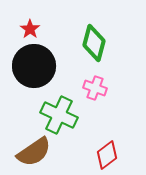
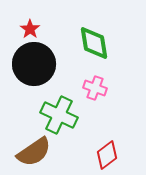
green diamond: rotated 24 degrees counterclockwise
black circle: moved 2 px up
